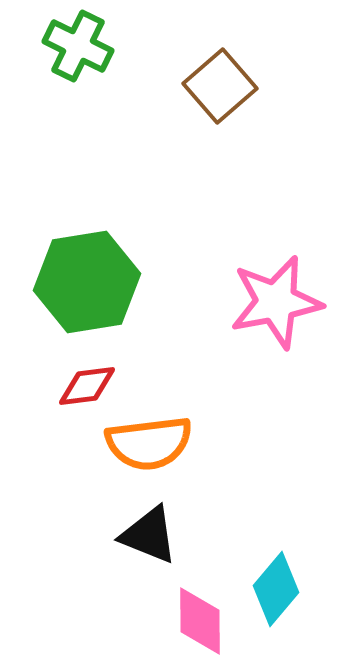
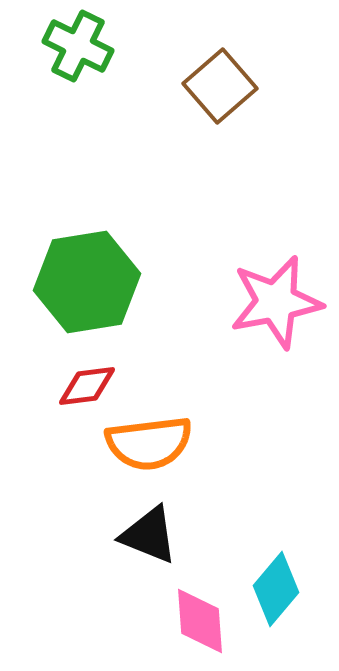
pink diamond: rotated 4 degrees counterclockwise
